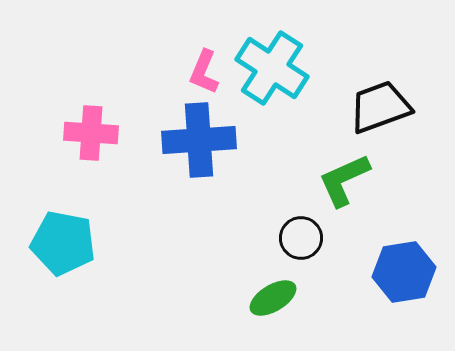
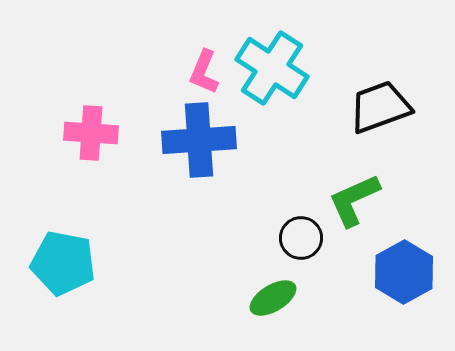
green L-shape: moved 10 px right, 20 px down
cyan pentagon: moved 20 px down
blue hexagon: rotated 20 degrees counterclockwise
